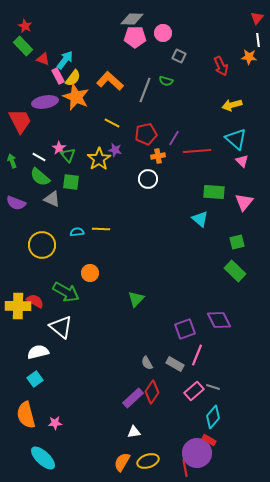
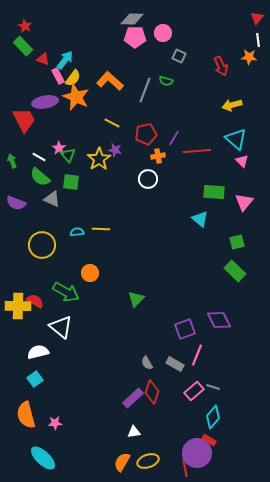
red trapezoid at (20, 121): moved 4 px right, 1 px up
red diamond at (152, 392): rotated 15 degrees counterclockwise
